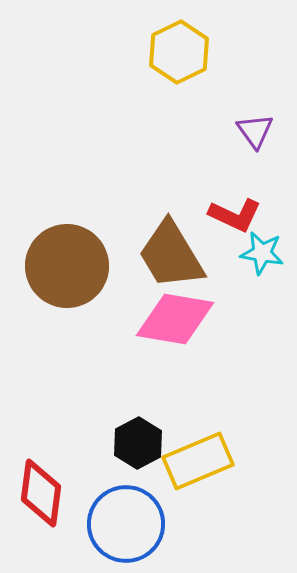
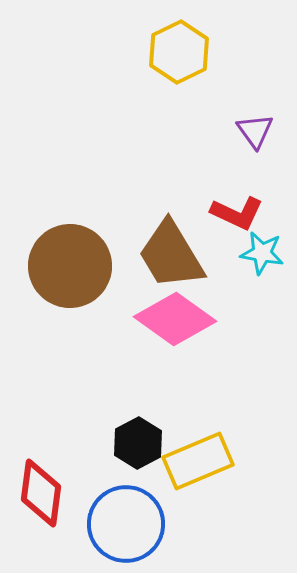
red L-shape: moved 2 px right, 2 px up
brown circle: moved 3 px right
pink diamond: rotated 26 degrees clockwise
